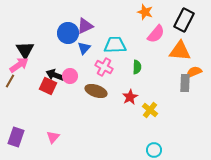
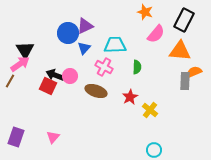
pink arrow: moved 1 px right, 1 px up
gray rectangle: moved 2 px up
